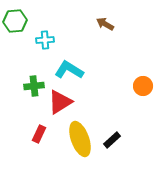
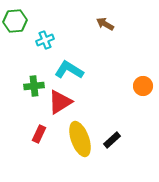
cyan cross: rotated 18 degrees counterclockwise
